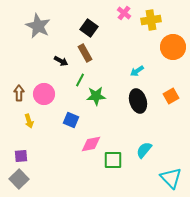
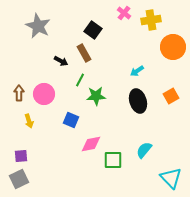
black square: moved 4 px right, 2 px down
brown rectangle: moved 1 px left
gray square: rotated 18 degrees clockwise
